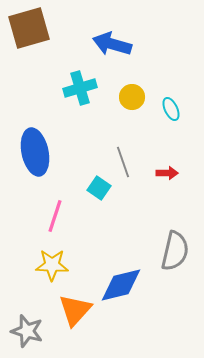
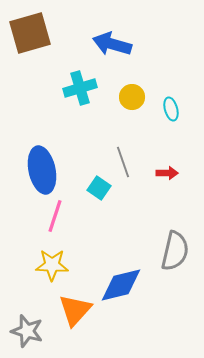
brown square: moved 1 px right, 5 px down
cyan ellipse: rotated 10 degrees clockwise
blue ellipse: moved 7 px right, 18 px down
